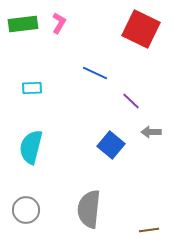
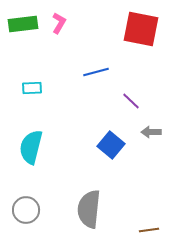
red square: rotated 15 degrees counterclockwise
blue line: moved 1 px right, 1 px up; rotated 40 degrees counterclockwise
